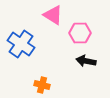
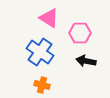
pink triangle: moved 4 px left, 3 px down
blue cross: moved 19 px right, 8 px down
